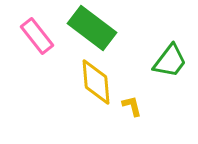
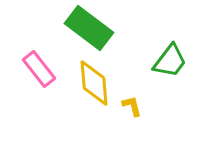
green rectangle: moved 3 px left
pink rectangle: moved 2 px right, 33 px down
yellow diamond: moved 2 px left, 1 px down
